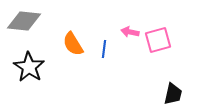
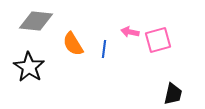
gray diamond: moved 12 px right
